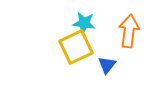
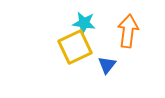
orange arrow: moved 1 px left
yellow square: moved 1 px left
